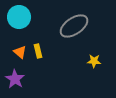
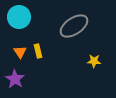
orange triangle: rotated 16 degrees clockwise
